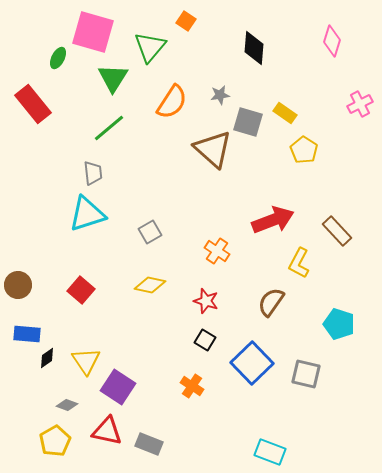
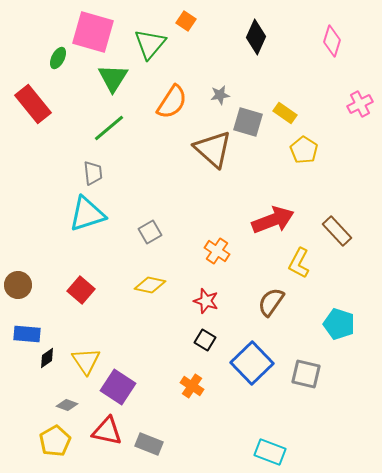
green triangle at (150, 47): moved 3 px up
black diamond at (254, 48): moved 2 px right, 11 px up; rotated 20 degrees clockwise
